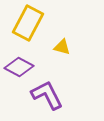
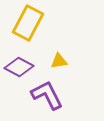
yellow triangle: moved 3 px left, 14 px down; rotated 24 degrees counterclockwise
